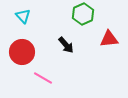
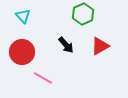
red triangle: moved 9 px left, 7 px down; rotated 24 degrees counterclockwise
